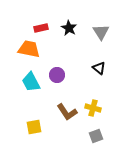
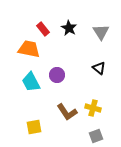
red rectangle: moved 2 px right, 1 px down; rotated 64 degrees clockwise
